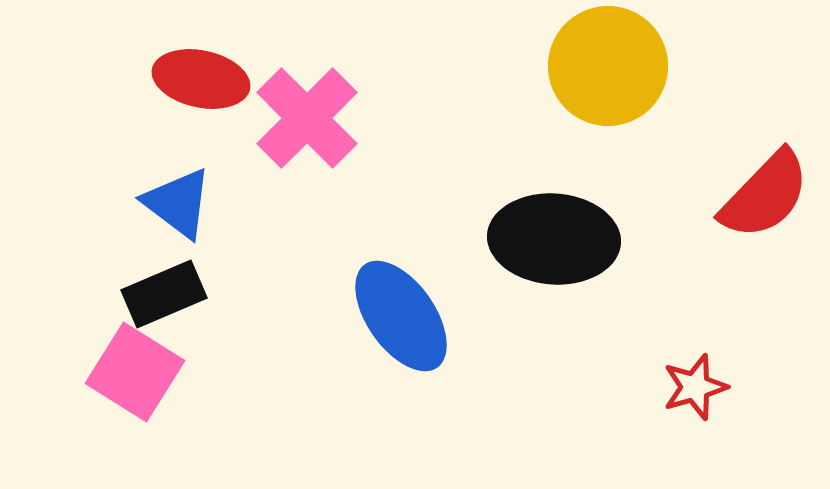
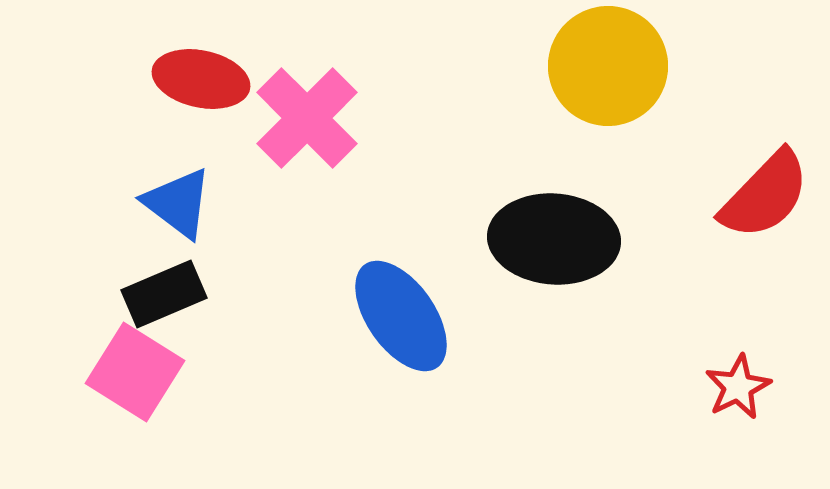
red star: moved 43 px right; rotated 10 degrees counterclockwise
